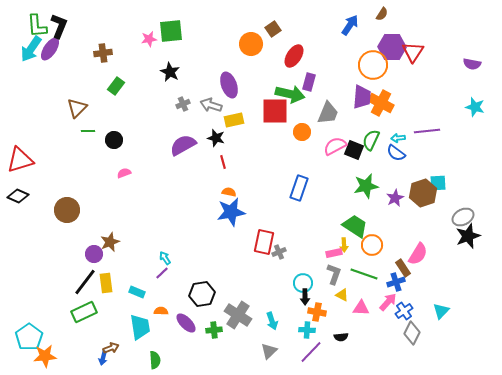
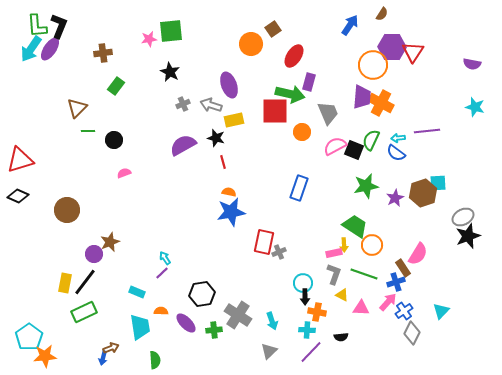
gray trapezoid at (328, 113): rotated 45 degrees counterclockwise
yellow rectangle at (106, 283): moved 41 px left; rotated 18 degrees clockwise
